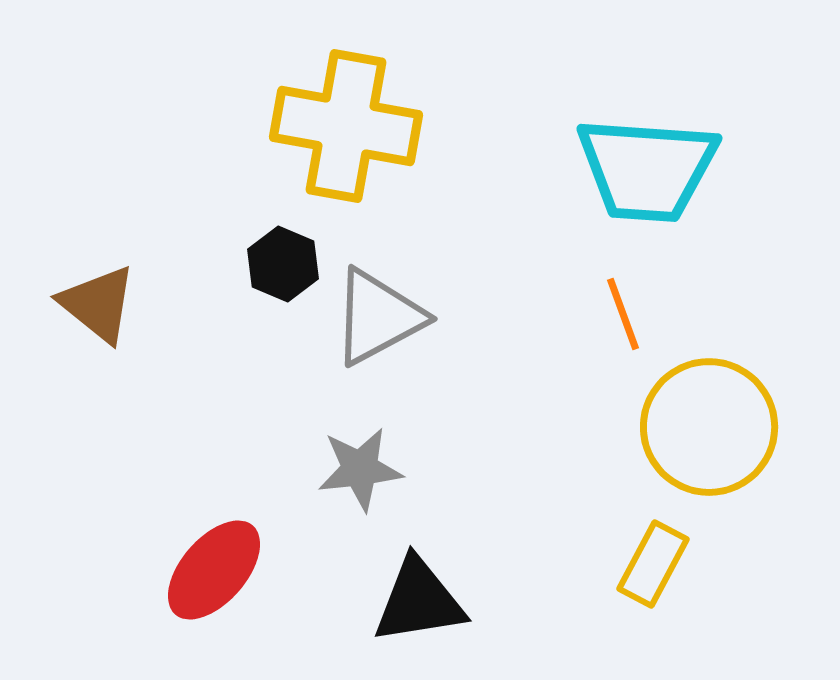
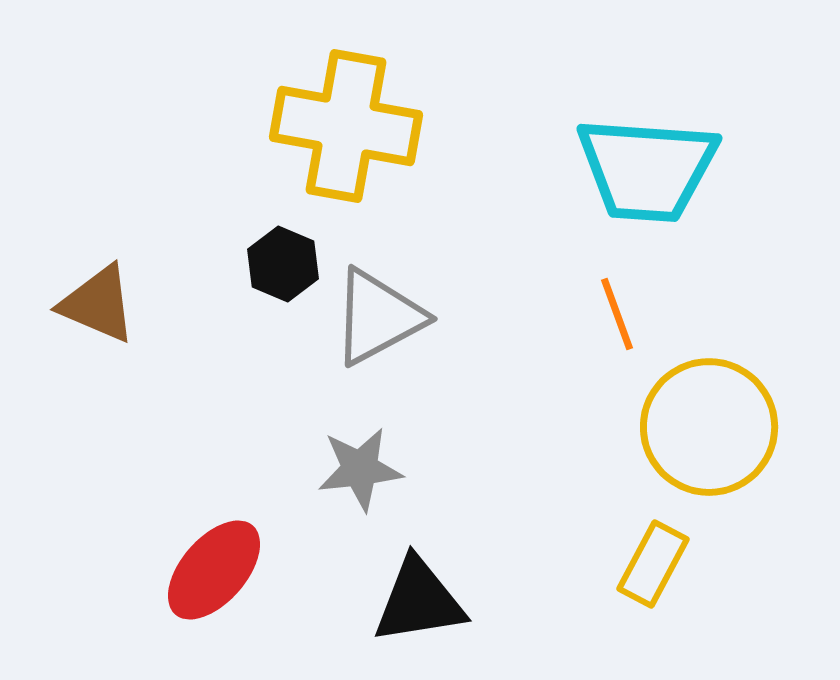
brown triangle: rotated 16 degrees counterclockwise
orange line: moved 6 px left
